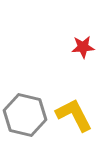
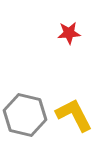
red star: moved 14 px left, 14 px up
